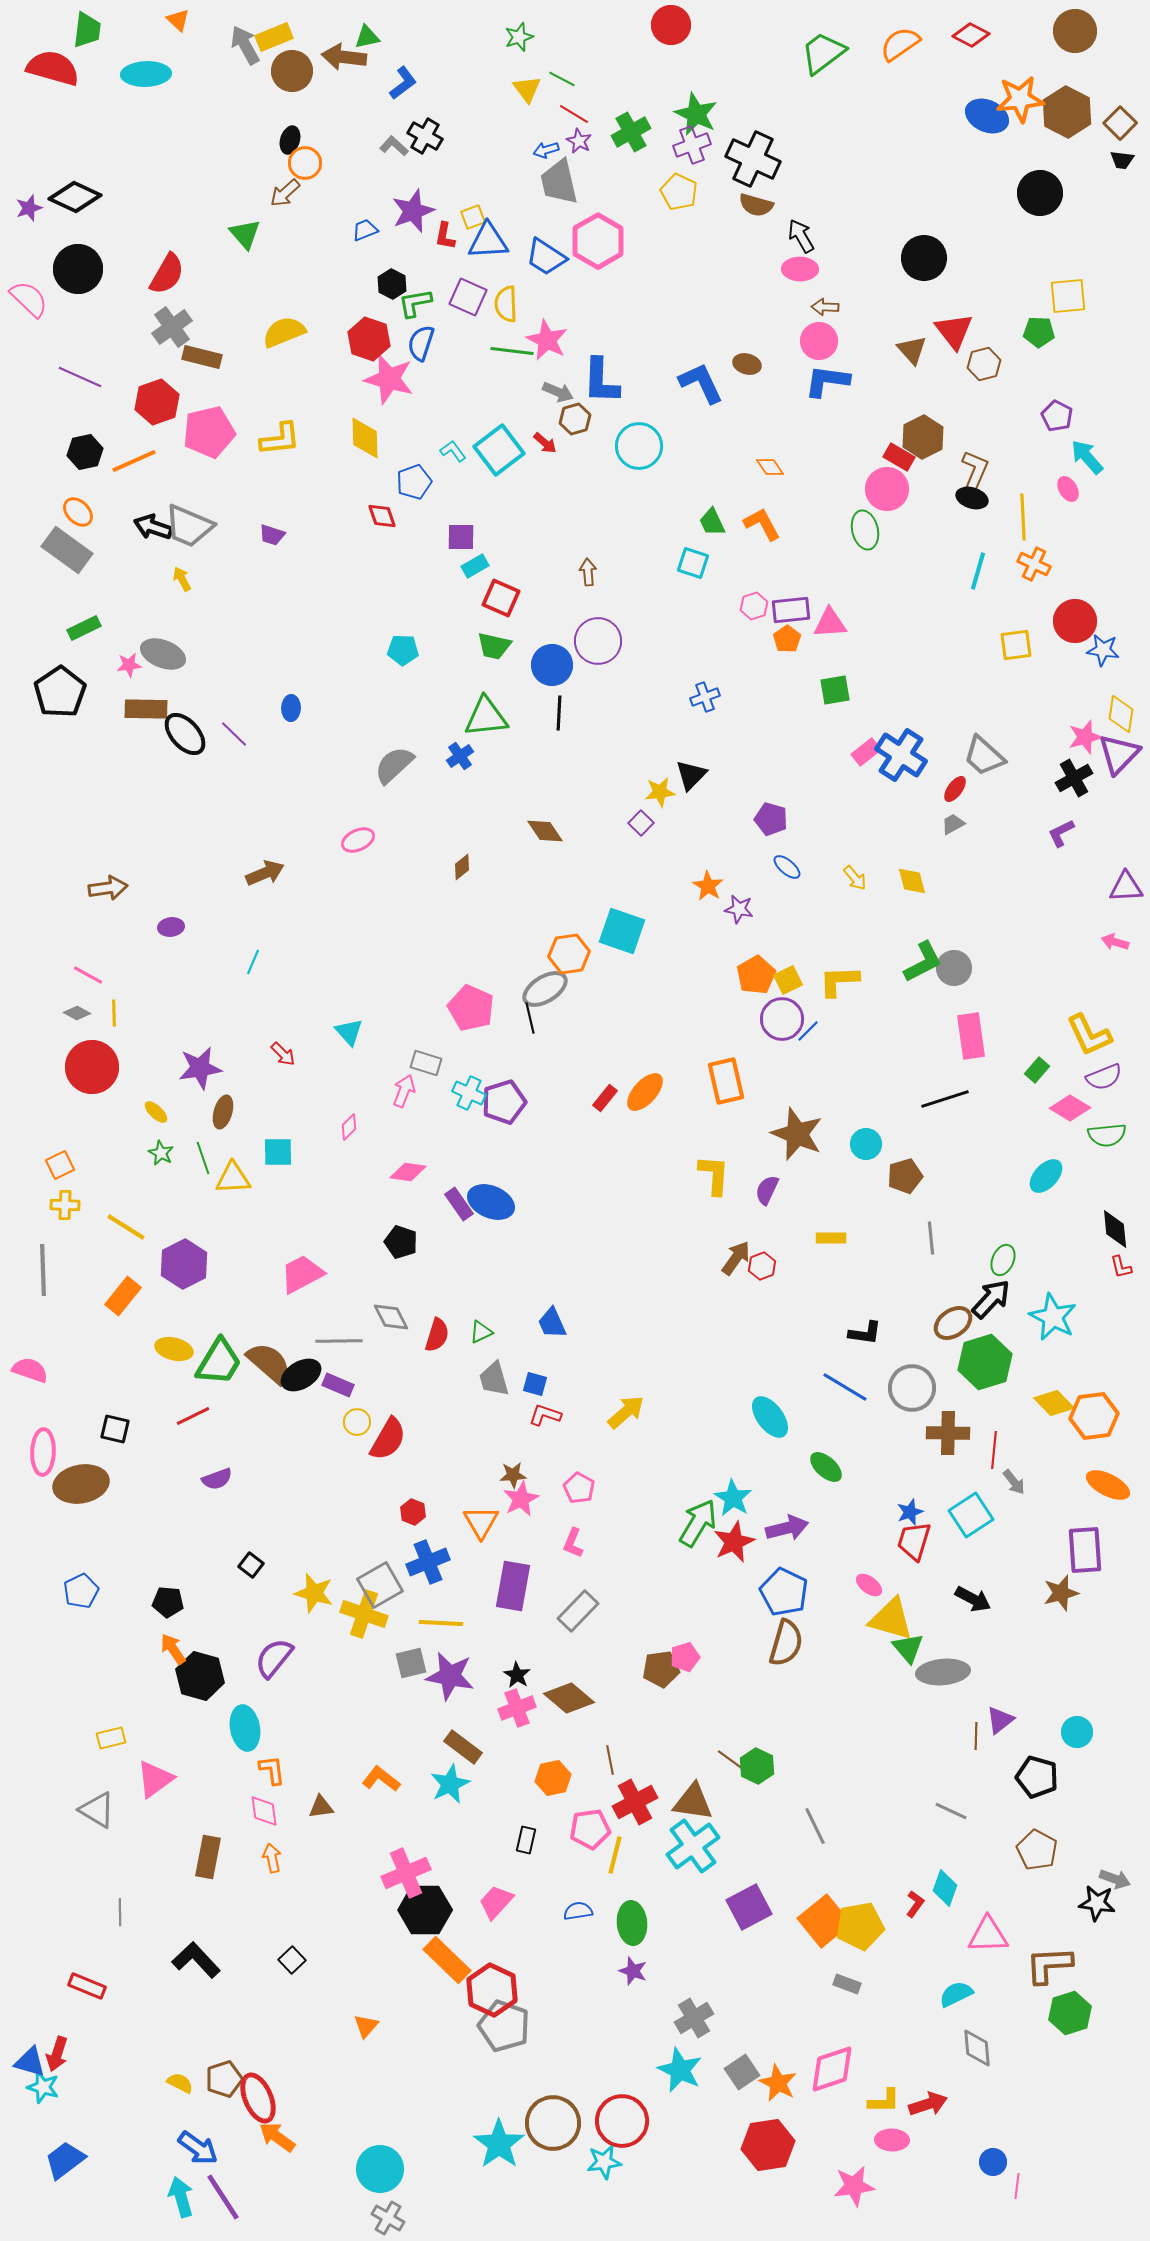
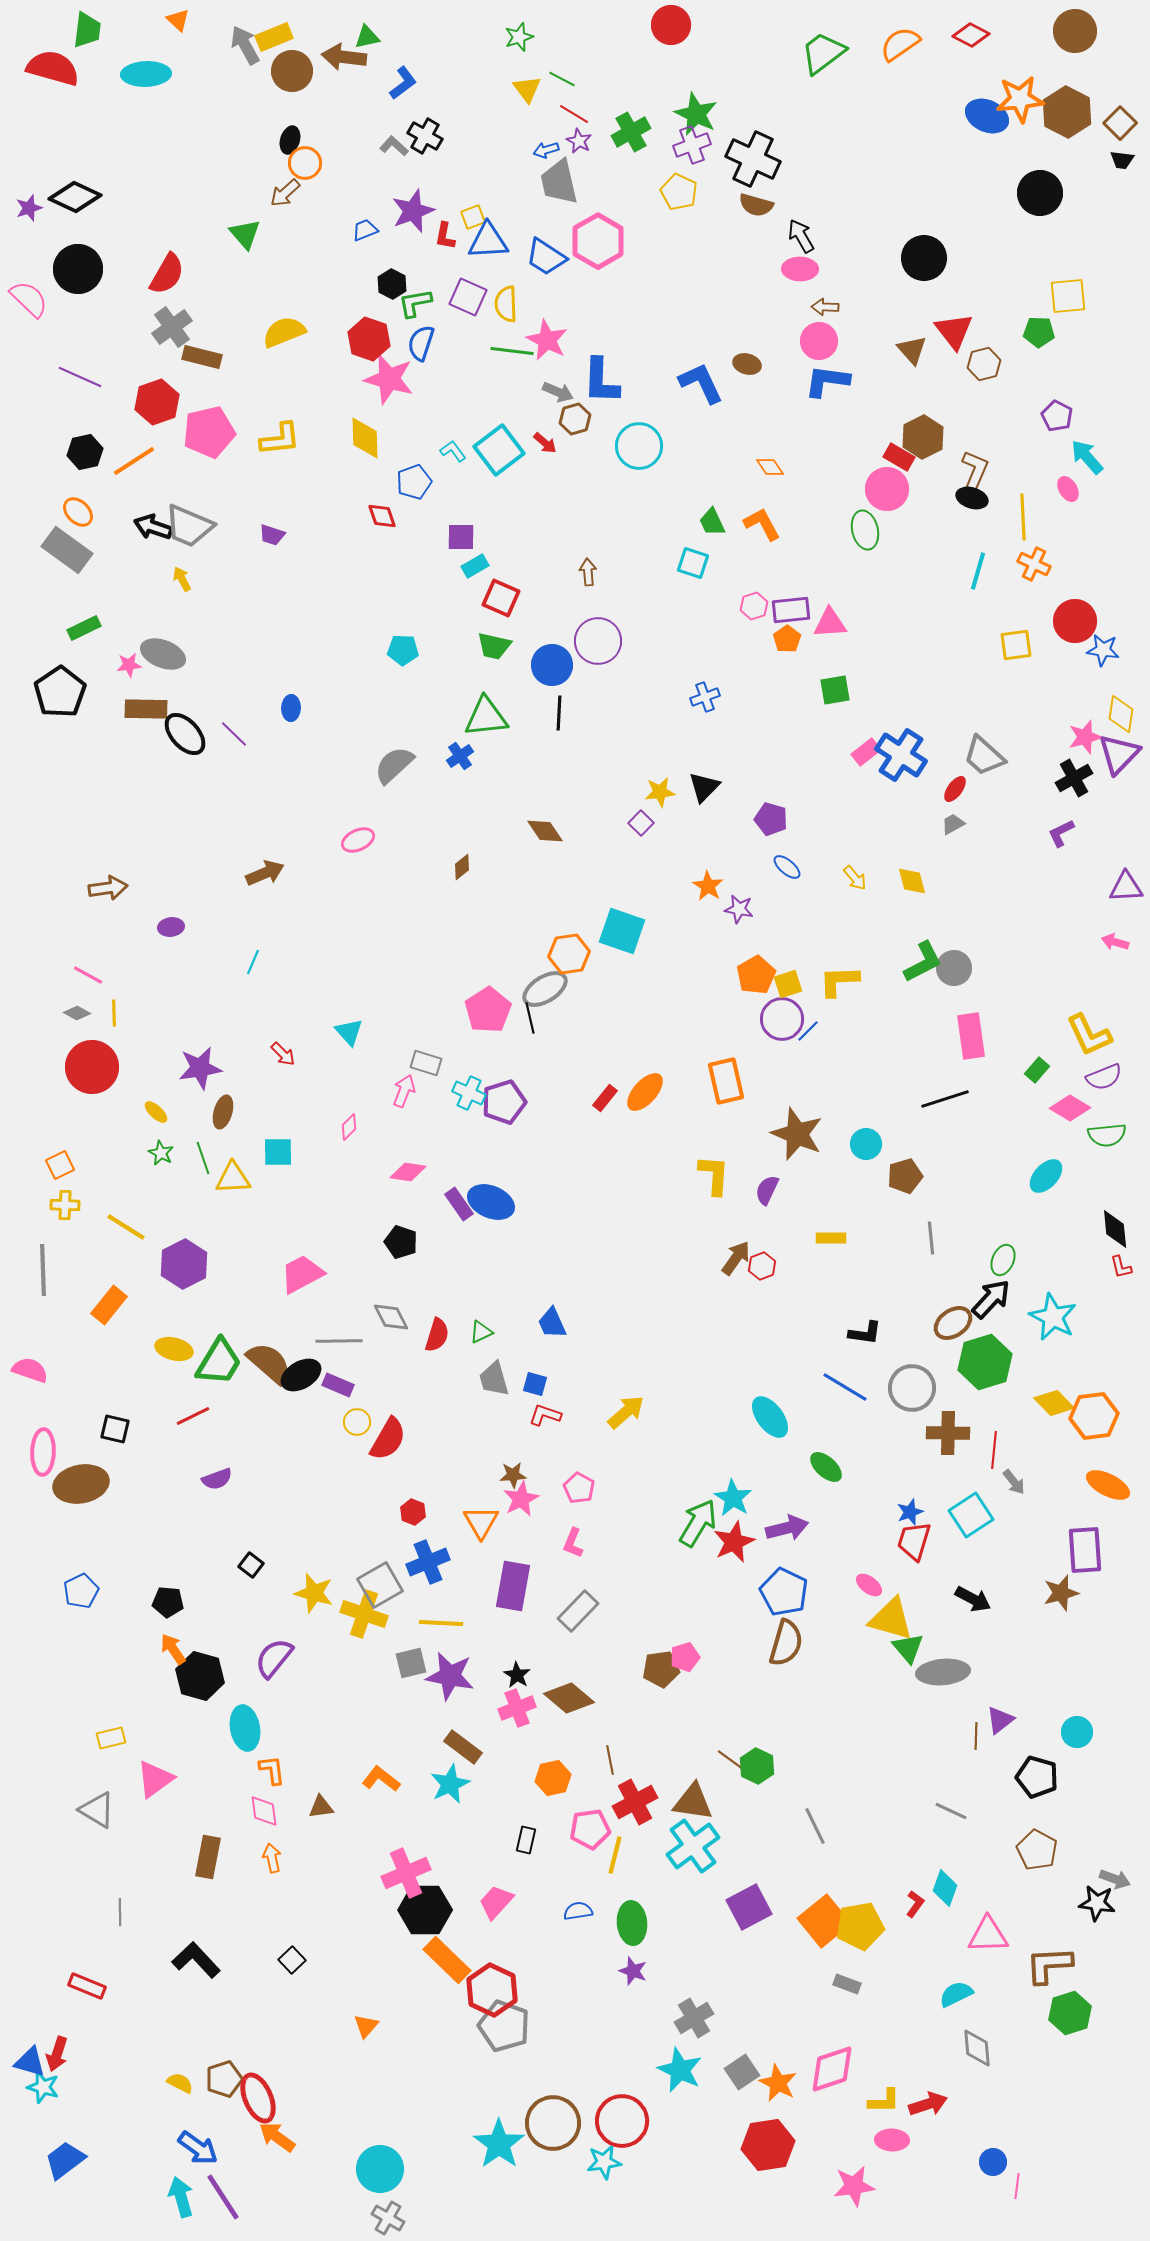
orange line at (134, 461): rotated 9 degrees counterclockwise
black triangle at (691, 775): moved 13 px right, 12 px down
yellow square at (788, 980): moved 4 px down; rotated 8 degrees clockwise
pink pentagon at (471, 1008): moved 17 px right, 2 px down; rotated 15 degrees clockwise
orange rectangle at (123, 1296): moved 14 px left, 9 px down
